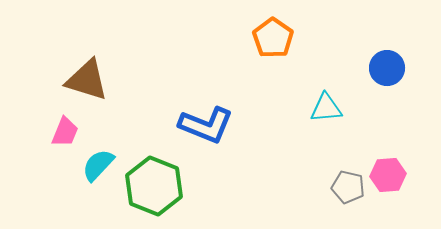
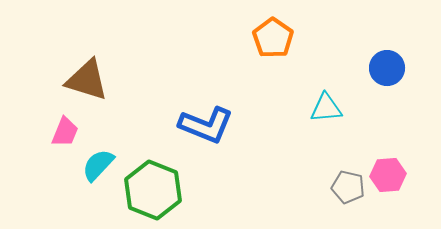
green hexagon: moved 1 px left, 4 px down
